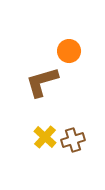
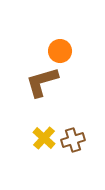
orange circle: moved 9 px left
yellow cross: moved 1 px left, 1 px down
